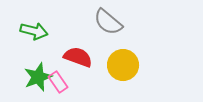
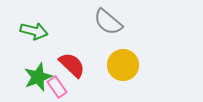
red semicircle: moved 6 px left, 8 px down; rotated 24 degrees clockwise
pink rectangle: moved 1 px left, 5 px down
